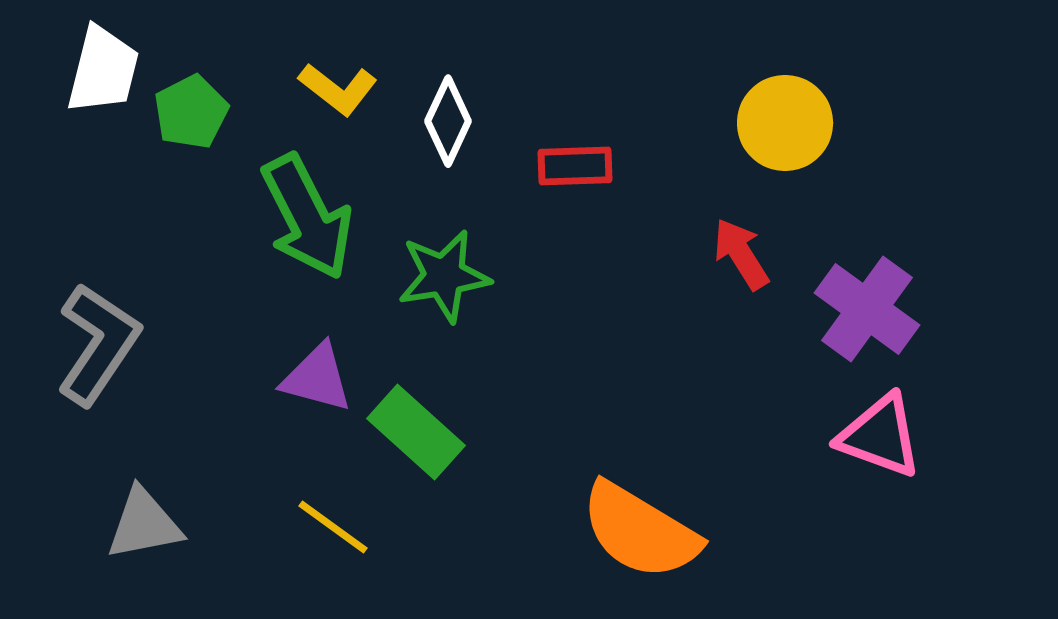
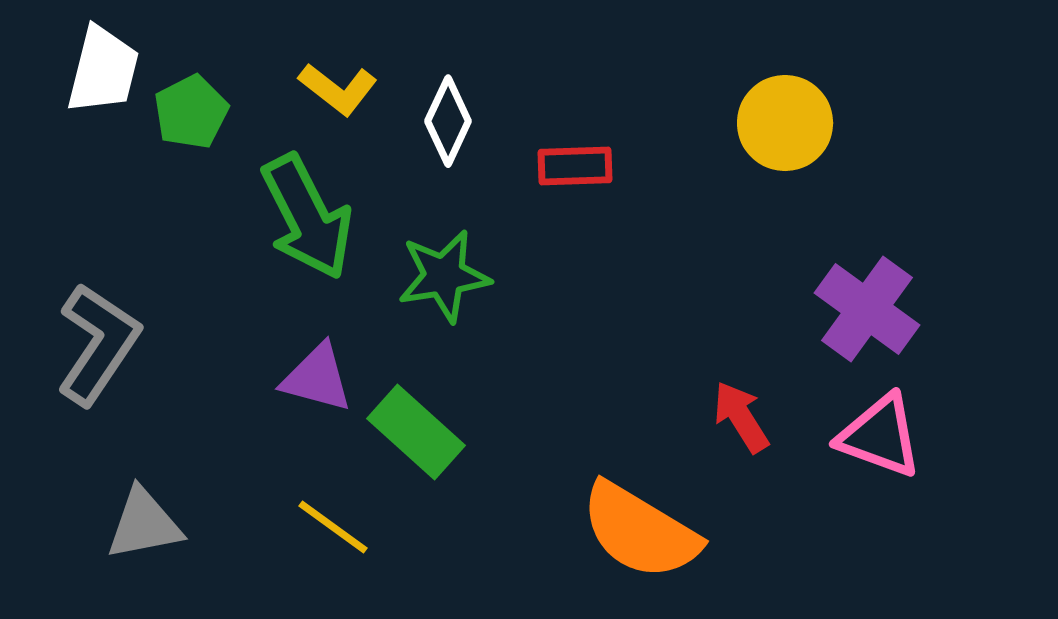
red arrow: moved 163 px down
